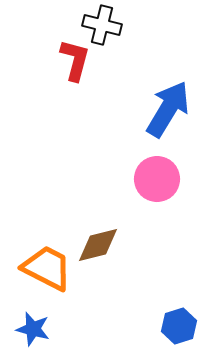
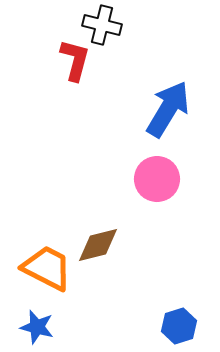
blue star: moved 4 px right, 2 px up
